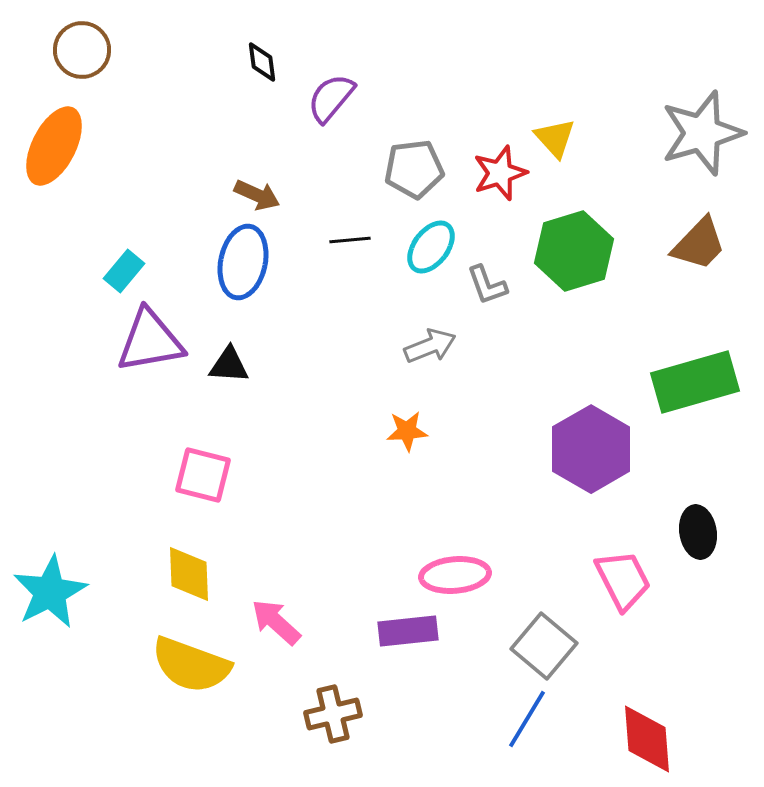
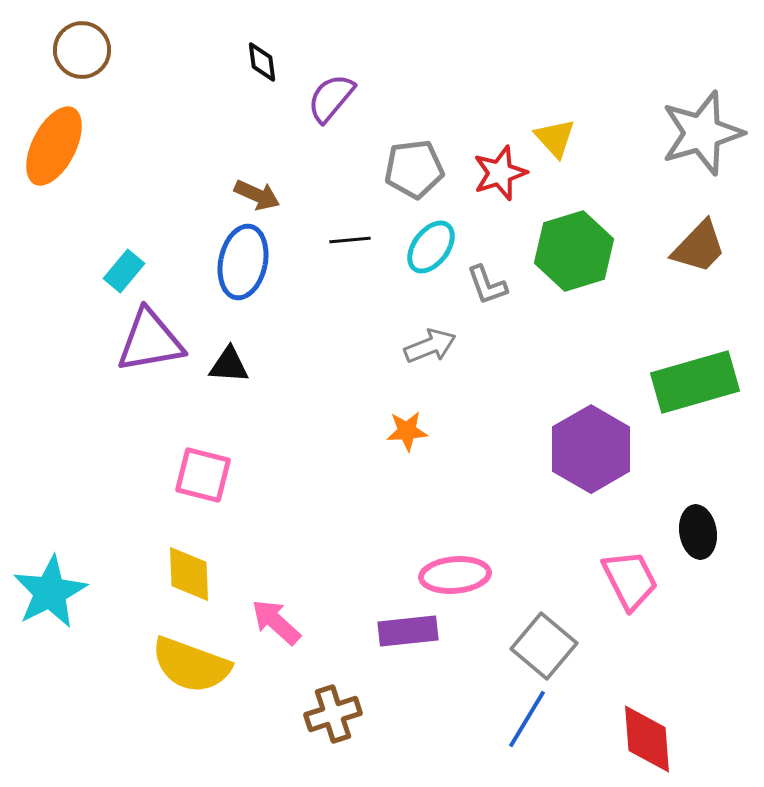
brown trapezoid: moved 3 px down
pink trapezoid: moved 7 px right
brown cross: rotated 4 degrees counterclockwise
